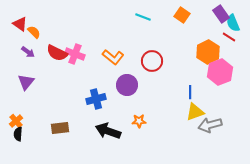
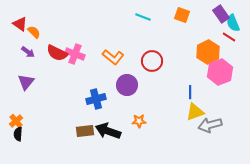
orange square: rotated 14 degrees counterclockwise
brown rectangle: moved 25 px right, 3 px down
